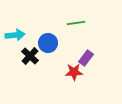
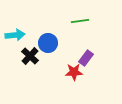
green line: moved 4 px right, 2 px up
